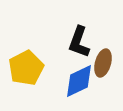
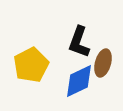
yellow pentagon: moved 5 px right, 3 px up
